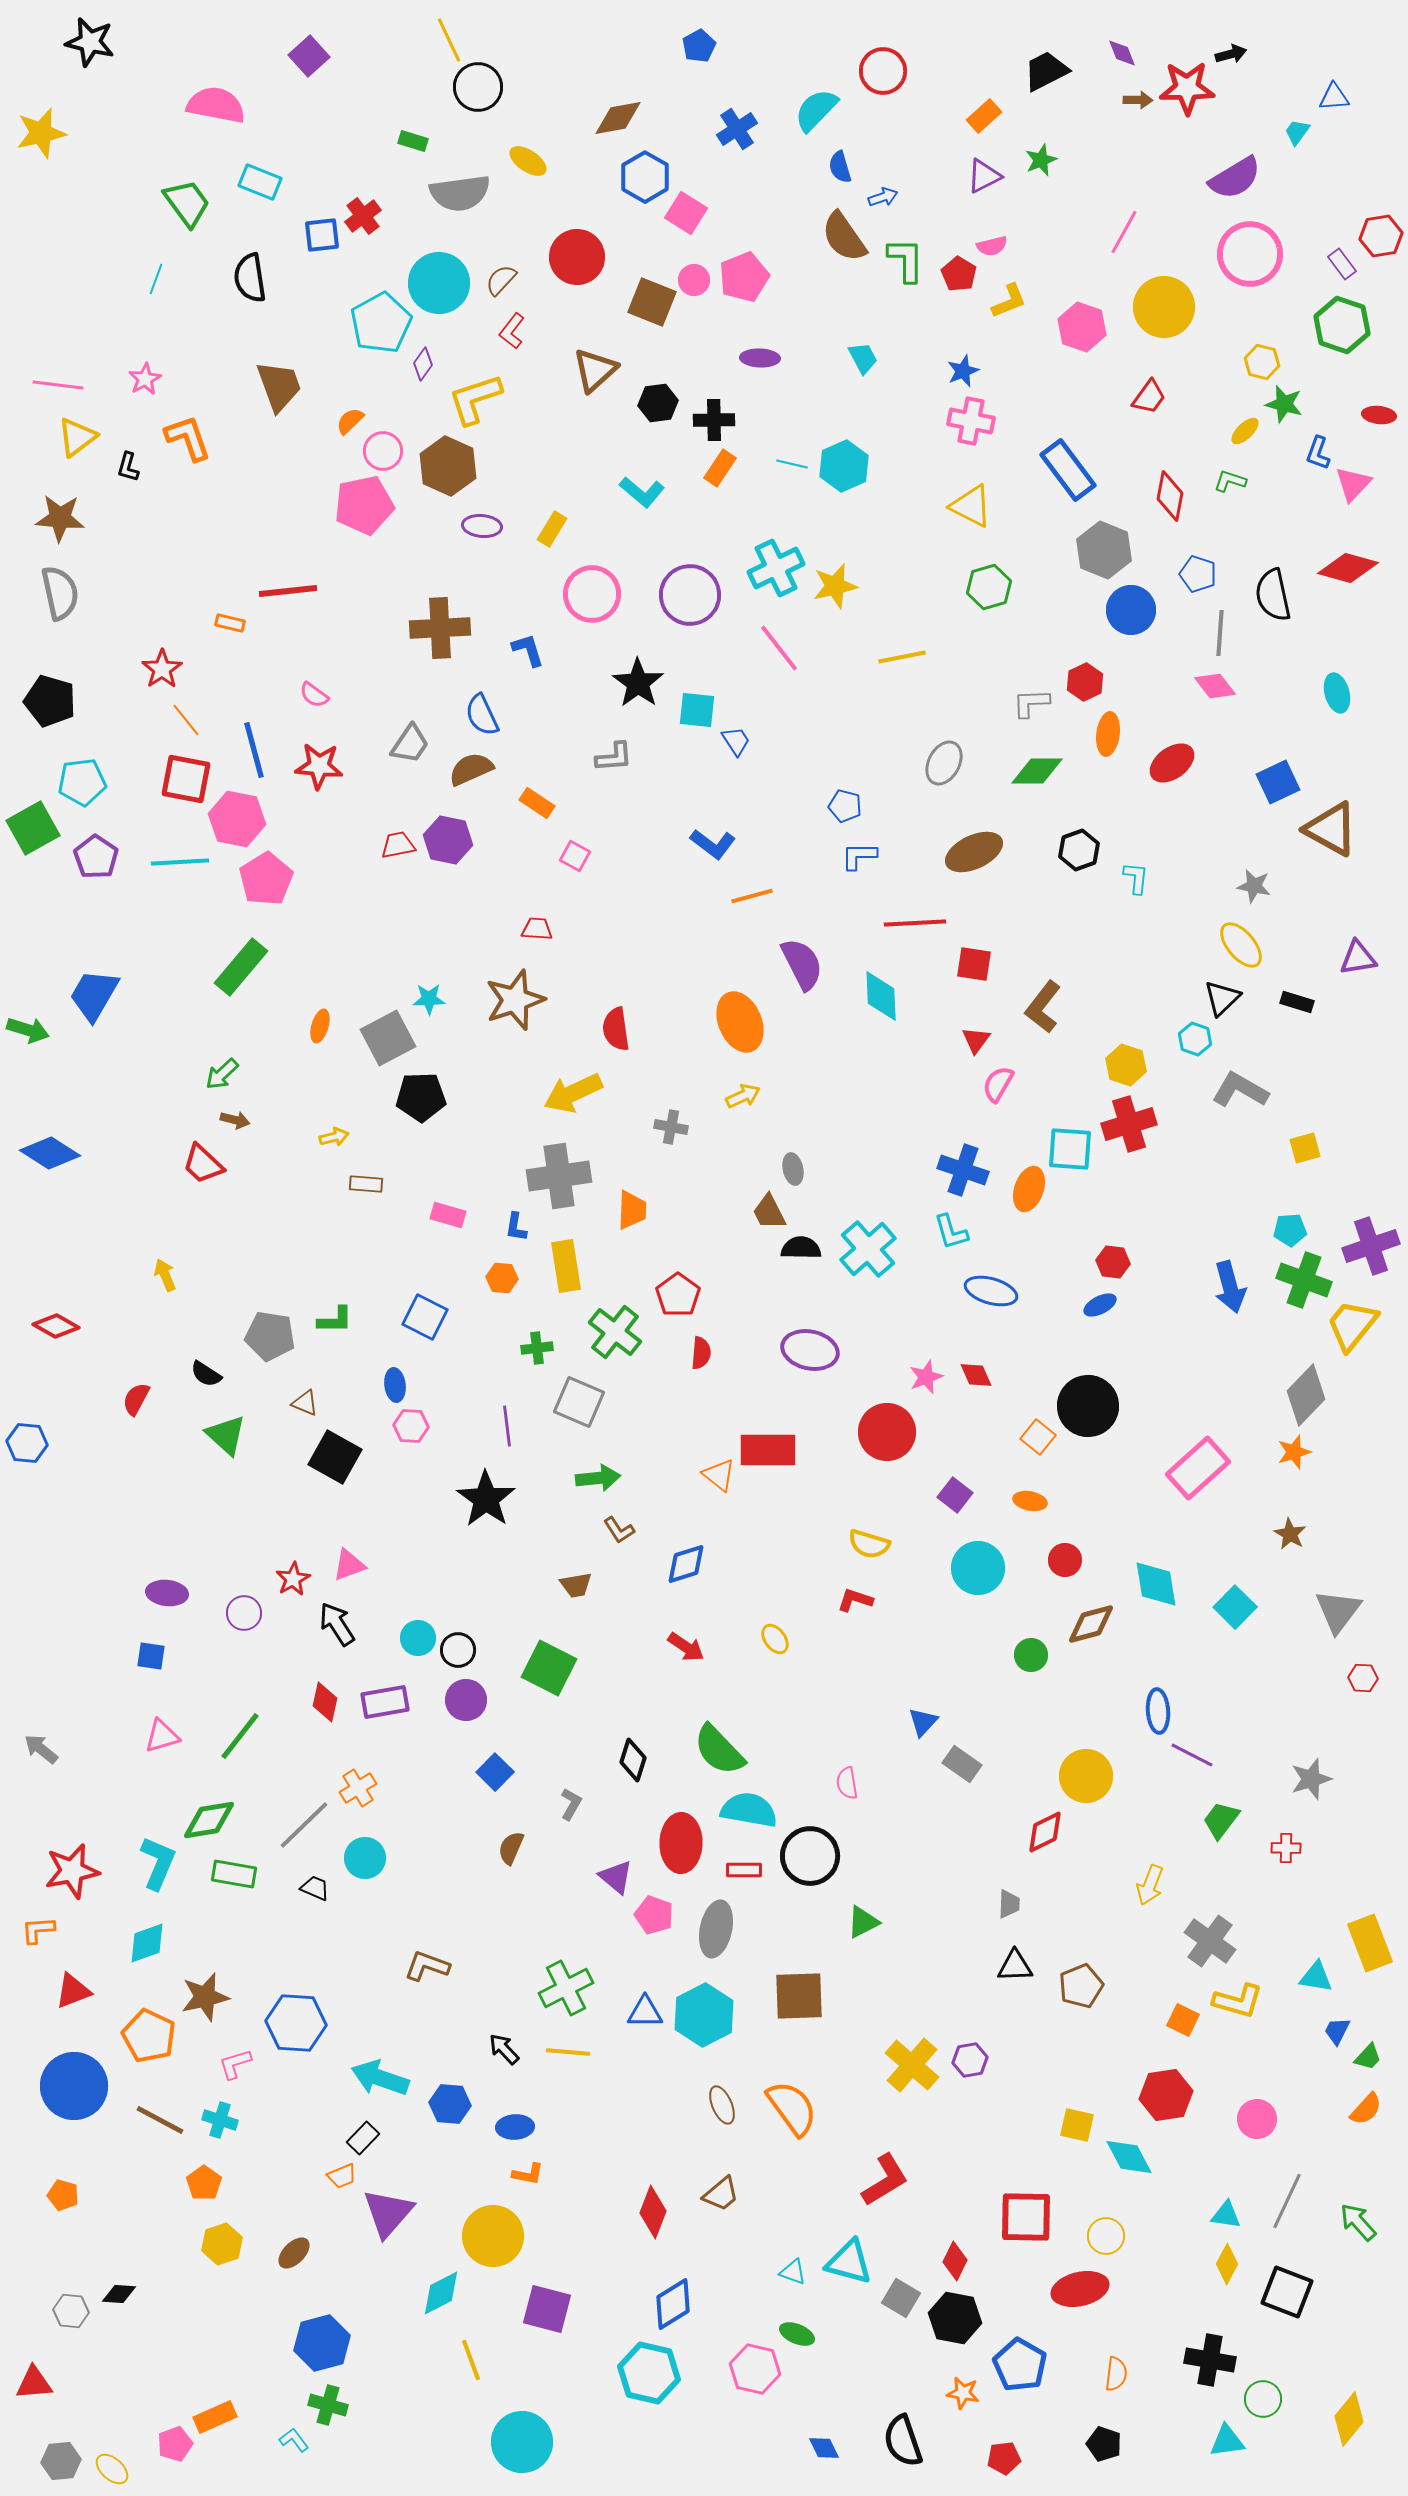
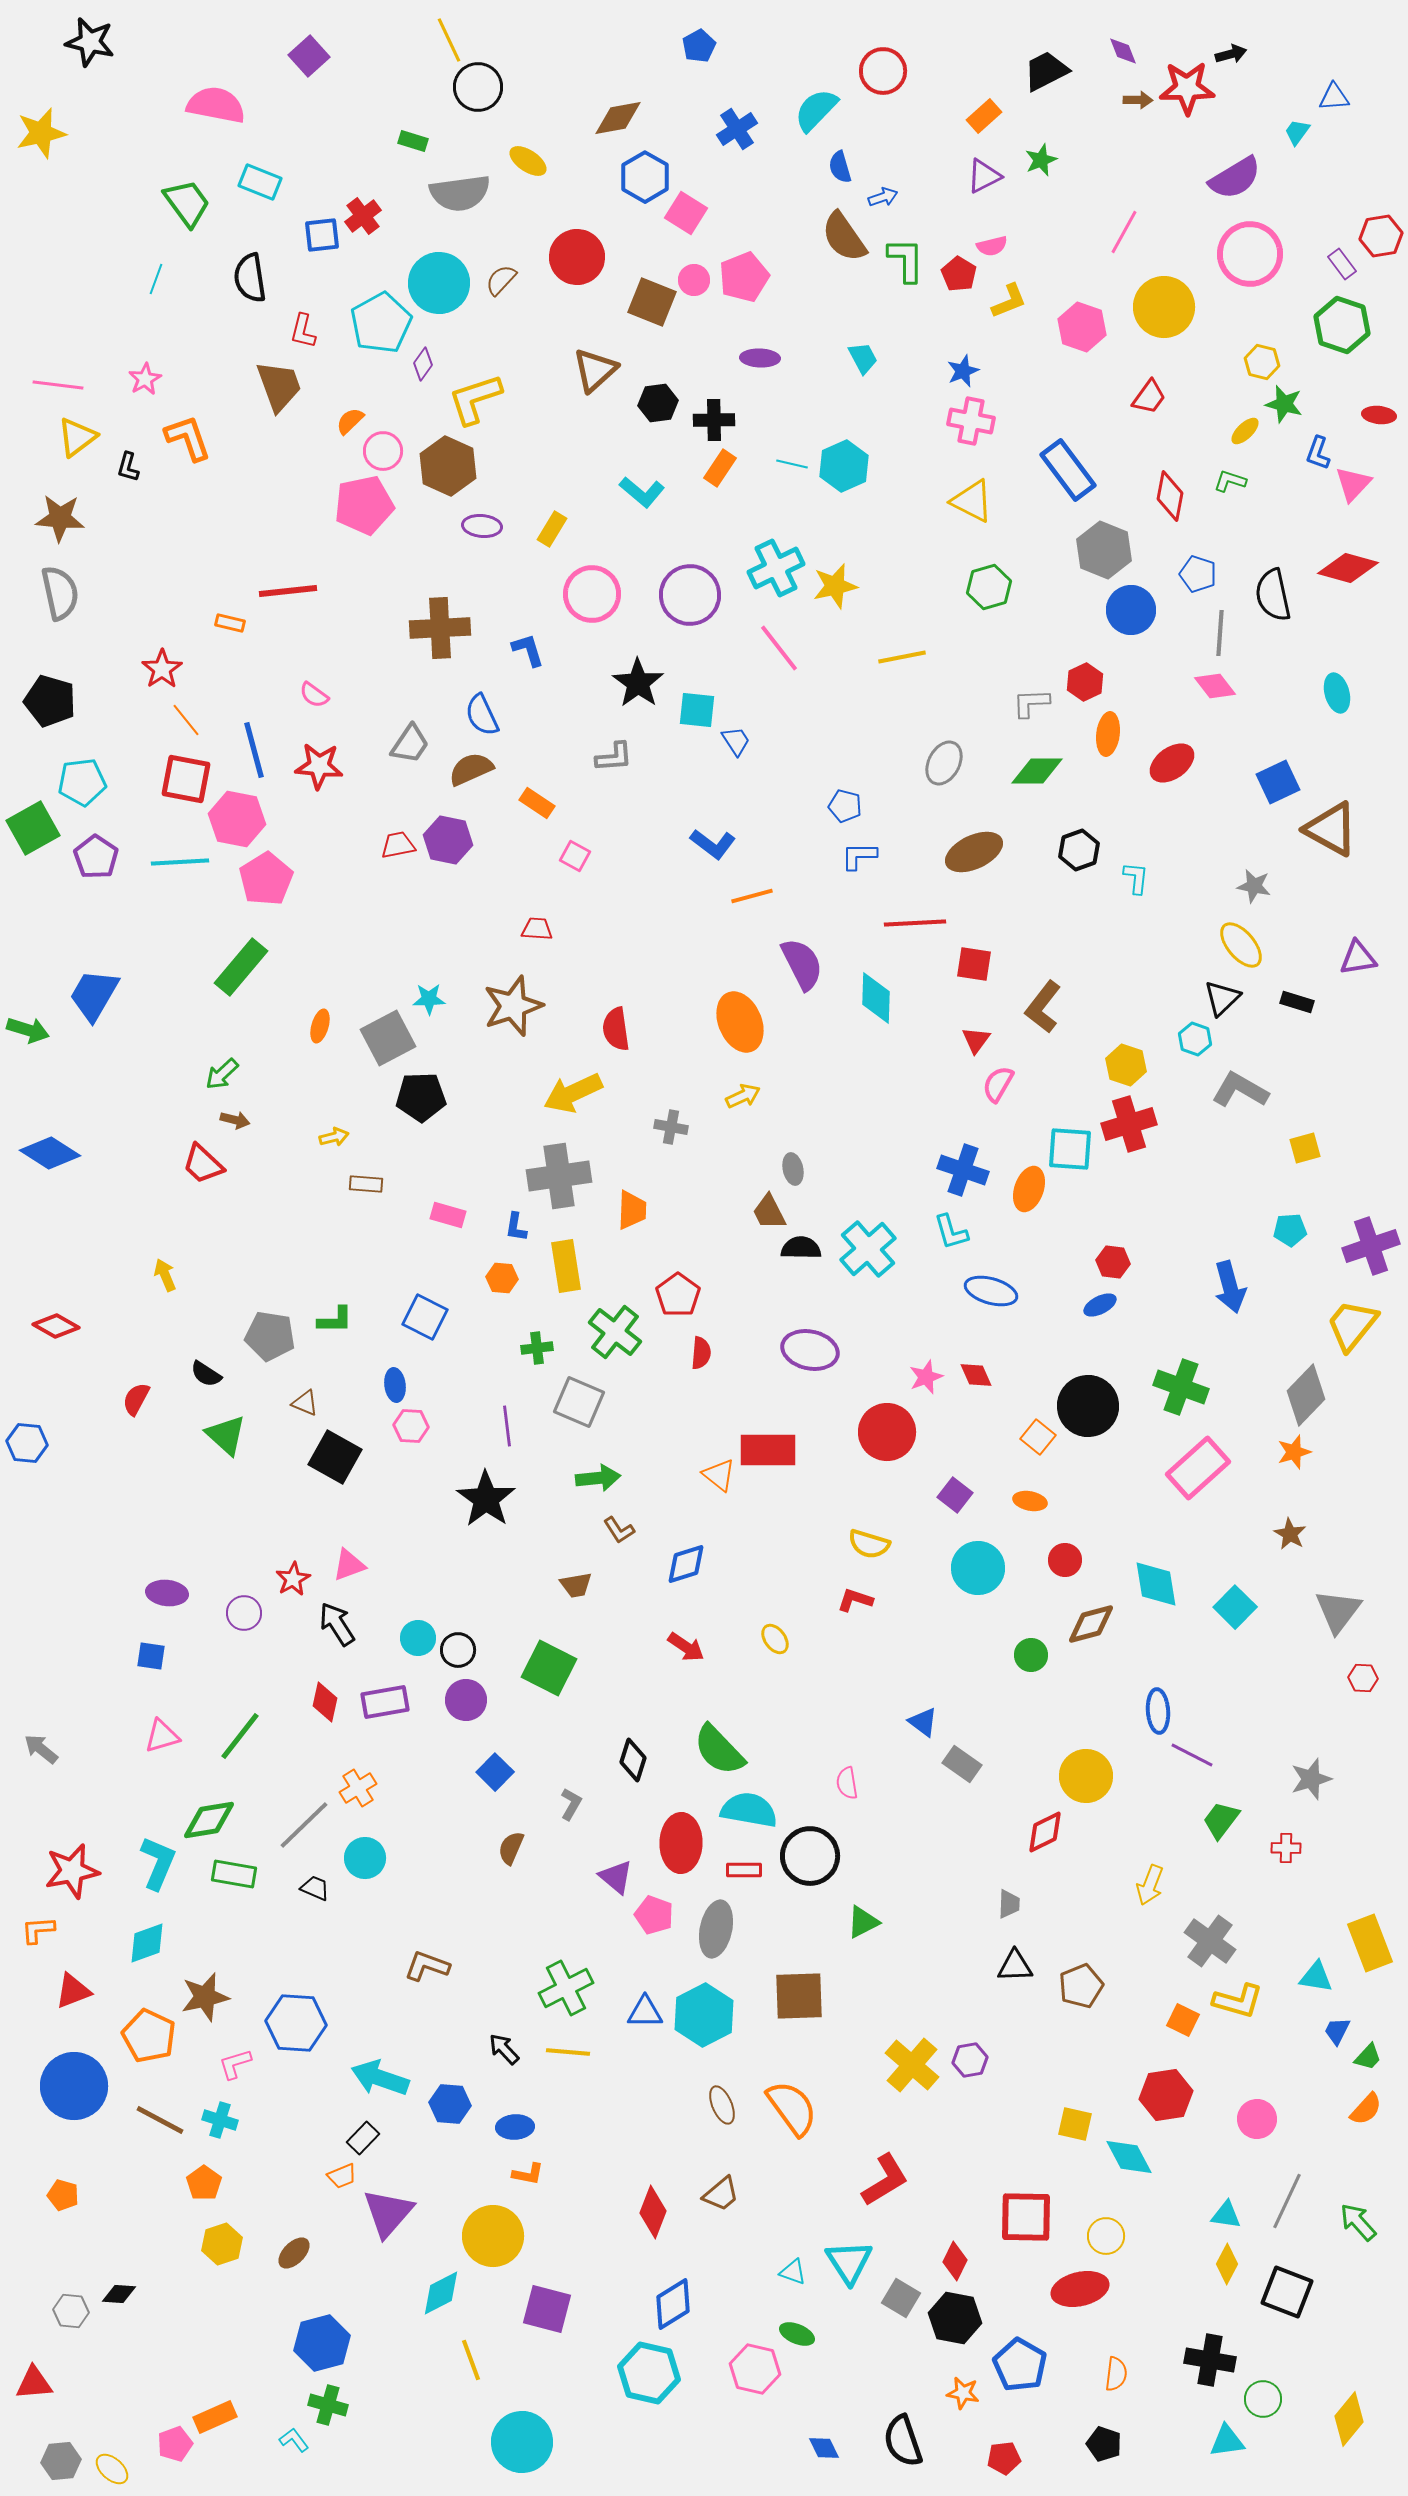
purple diamond at (1122, 53): moved 1 px right, 2 px up
red L-shape at (512, 331): moved 209 px left; rotated 24 degrees counterclockwise
yellow triangle at (971, 506): moved 1 px right, 5 px up
cyan diamond at (881, 996): moved 5 px left, 2 px down; rotated 4 degrees clockwise
brown star at (515, 1000): moved 2 px left, 6 px down
green cross at (1304, 1280): moved 123 px left, 107 px down
blue triangle at (923, 1722): rotated 36 degrees counterclockwise
yellow square at (1077, 2125): moved 2 px left, 1 px up
cyan triangle at (849, 2262): rotated 42 degrees clockwise
